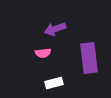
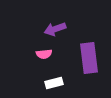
pink semicircle: moved 1 px right, 1 px down
